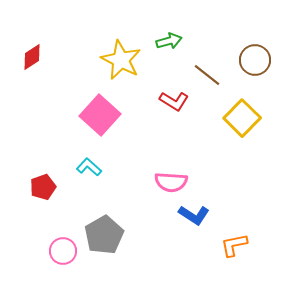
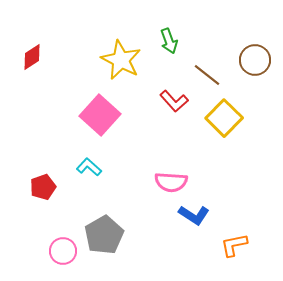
green arrow: rotated 85 degrees clockwise
red L-shape: rotated 16 degrees clockwise
yellow square: moved 18 px left
